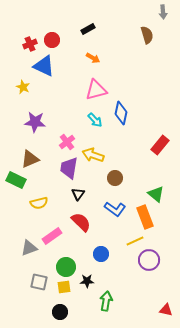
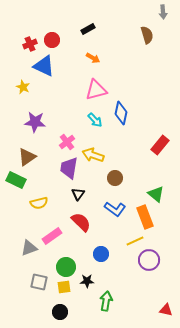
brown triangle: moved 3 px left, 2 px up; rotated 12 degrees counterclockwise
